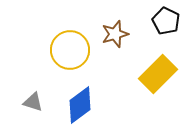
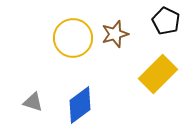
yellow circle: moved 3 px right, 12 px up
